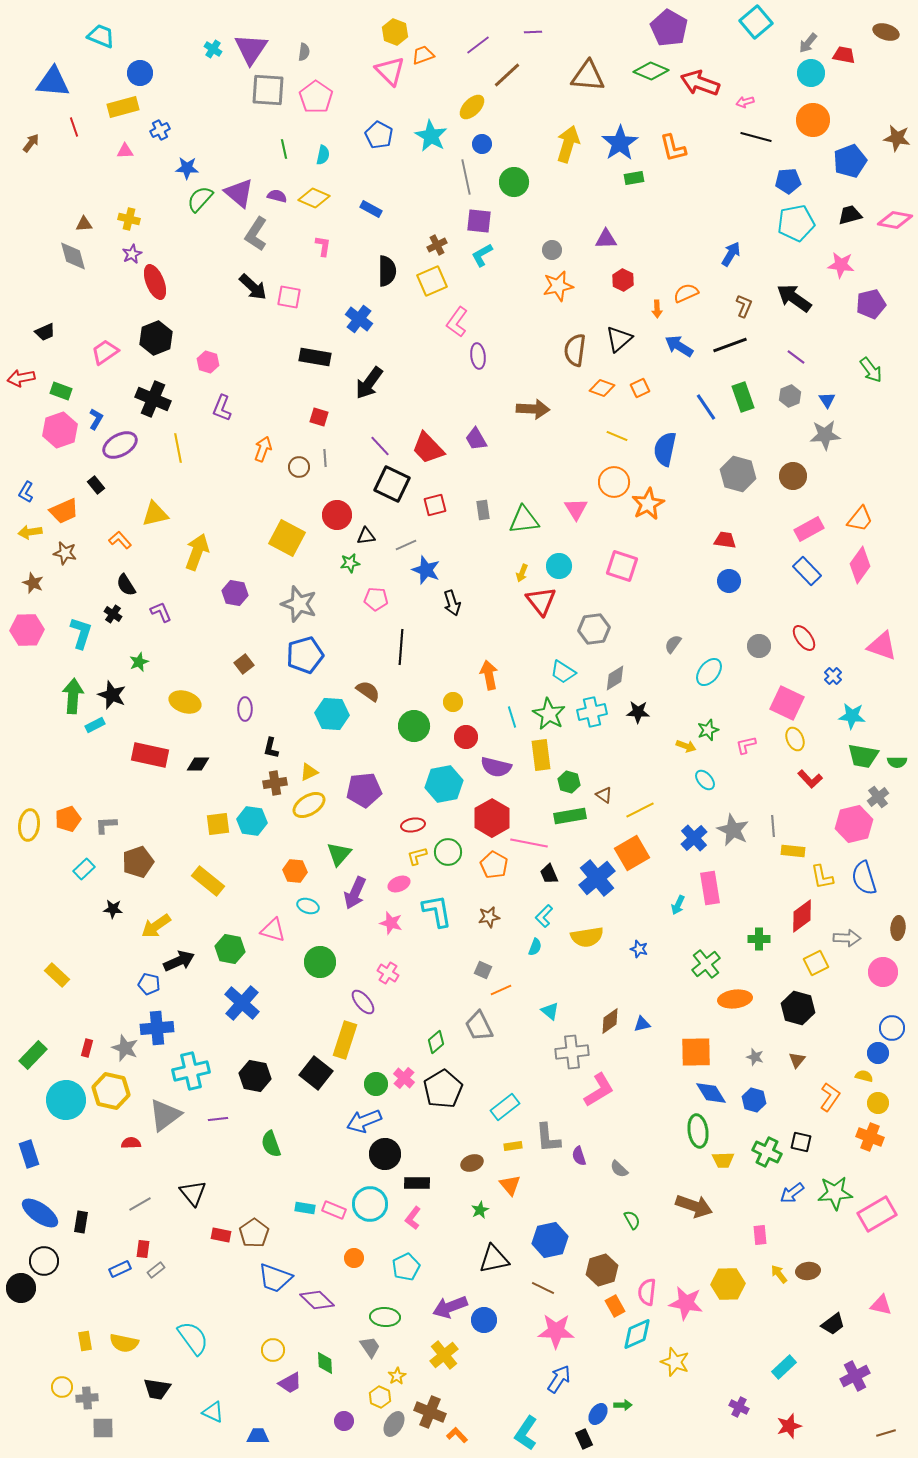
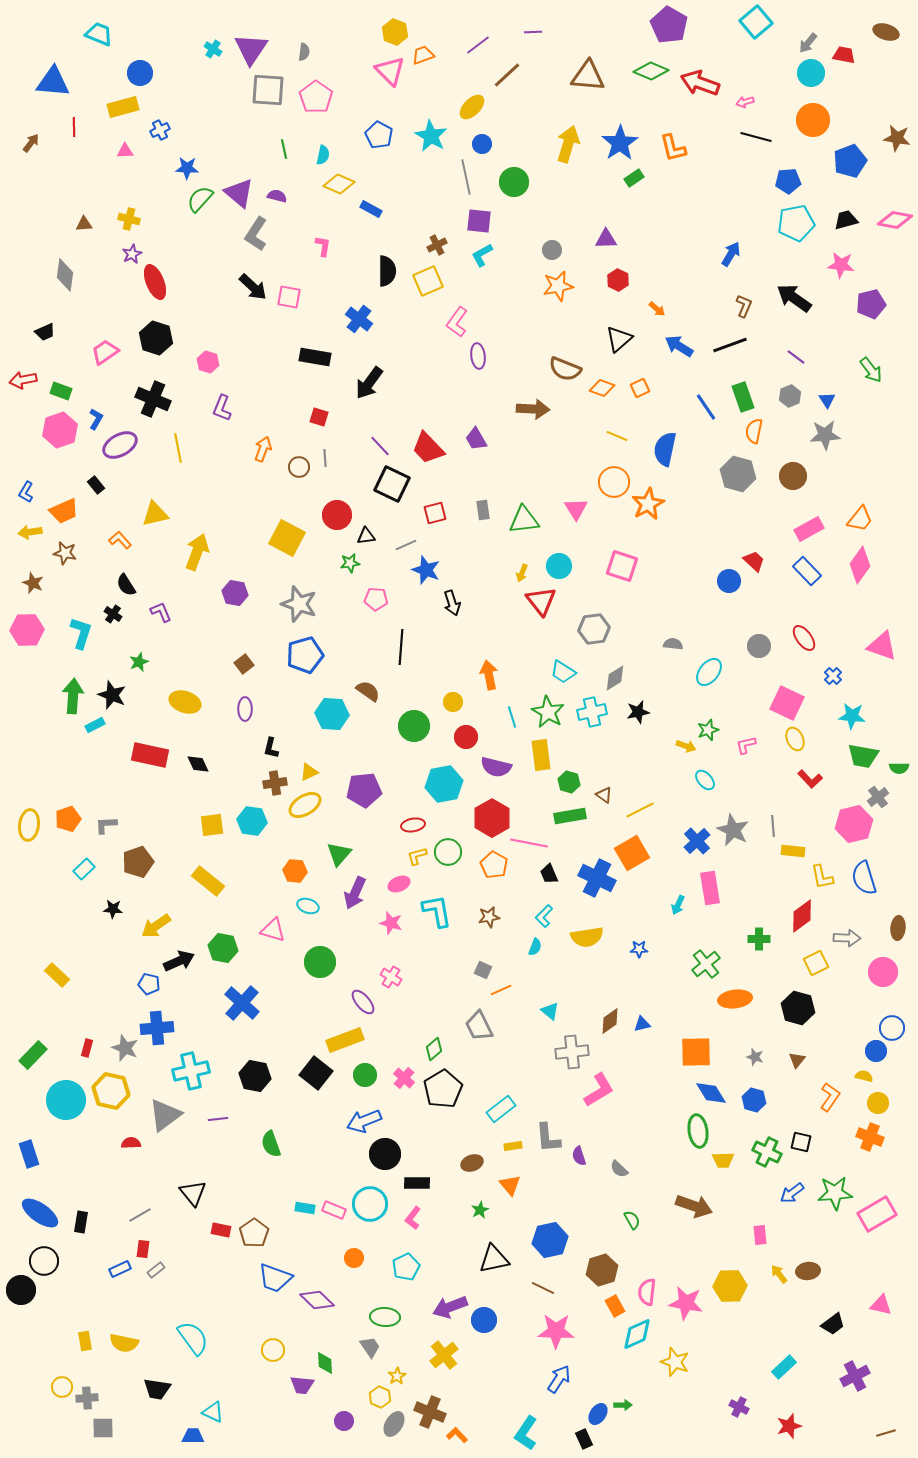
purple pentagon at (669, 28): moved 3 px up
cyan trapezoid at (101, 36): moved 2 px left, 2 px up
red line at (74, 127): rotated 18 degrees clockwise
green rectangle at (634, 178): rotated 24 degrees counterclockwise
yellow diamond at (314, 198): moved 25 px right, 14 px up
black trapezoid at (850, 215): moved 4 px left, 5 px down
gray diamond at (73, 256): moved 8 px left, 19 px down; rotated 24 degrees clockwise
red hexagon at (623, 280): moved 5 px left
yellow square at (432, 281): moved 4 px left
orange semicircle at (686, 293): moved 68 px right, 138 px down; rotated 55 degrees counterclockwise
orange arrow at (657, 309): rotated 48 degrees counterclockwise
black hexagon at (156, 338): rotated 20 degrees counterclockwise
brown semicircle at (575, 350): moved 10 px left, 19 px down; rotated 76 degrees counterclockwise
red arrow at (21, 378): moved 2 px right, 2 px down
red square at (435, 505): moved 8 px down
red trapezoid at (725, 540): moved 29 px right, 21 px down; rotated 35 degrees clockwise
gray semicircle at (673, 644): rotated 60 degrees clockwise
black star at (638, 712): rotated 15 degrees counterclockwise
green star at (549, 714): moved 1 px left, 2 px up
green semicircle at (897, 762): moved 2 px right, 6 px down
black diamond at (198, 764): rotated 65 degrees clockwise
yellow ellipse at (309, 805): moved 4 px left
yellow square at (218, 824): moved 6 px left, 1 px down
blue cross at (694, 838): moved 3 px right, 3 px down
blue cross at (597, 878): rotated 24 degrees counterclockwise
green hexagon at (230, 949): moved 7 px left, 1 px up
blue star at (639, 949): rotated 18 degrees counterclockwise
pink cross at (388, 973): moved 3 px right, 4 px down
yellow rectangle at (345, 1040): rotated 51 degrees clockwise
green diamond at (436, 1042): moved 2 px left, 7 px down
blue circle at (878, 1053): moved 2 px left, 2 px up
green circle at (376, 1084): moved 11 px left, 9 px up
cyan rectangle at (505, 1107): moved 4 px left, 2 px down
gray line at (140, 1204): moved 11 px down
red rectangle at (221, 1235): moved 5 px up
yellow hexagon at (728, 1284): moved 2 px right, 2 px down
black circle at (21, 1288): moved 2 px down
purple trapezoid at (290, 1383): moved 12 px right, 2 px down; rotated 35 degrees clockwise
blue trapezoid at (258, 1436): moved 65 px left
